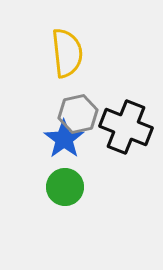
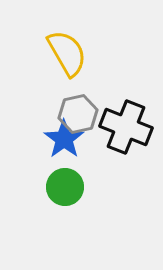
yellow semicircle: rotated 24 degrees counterclockwise
